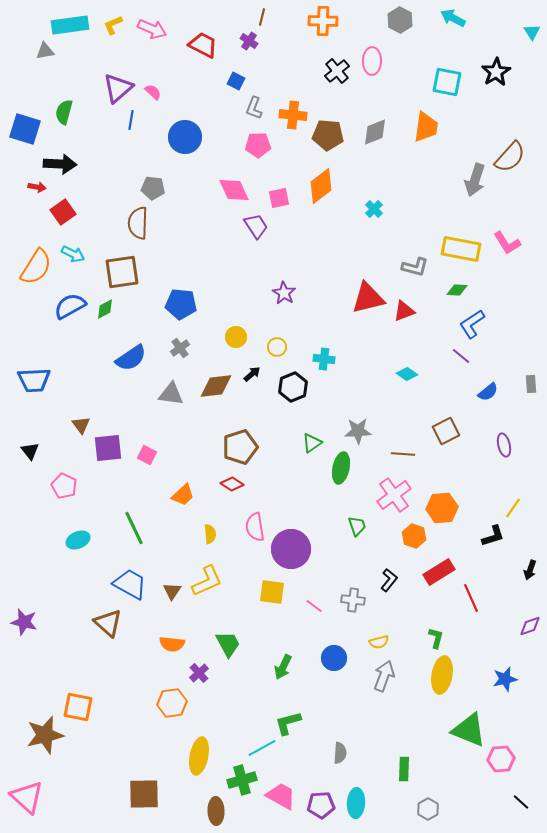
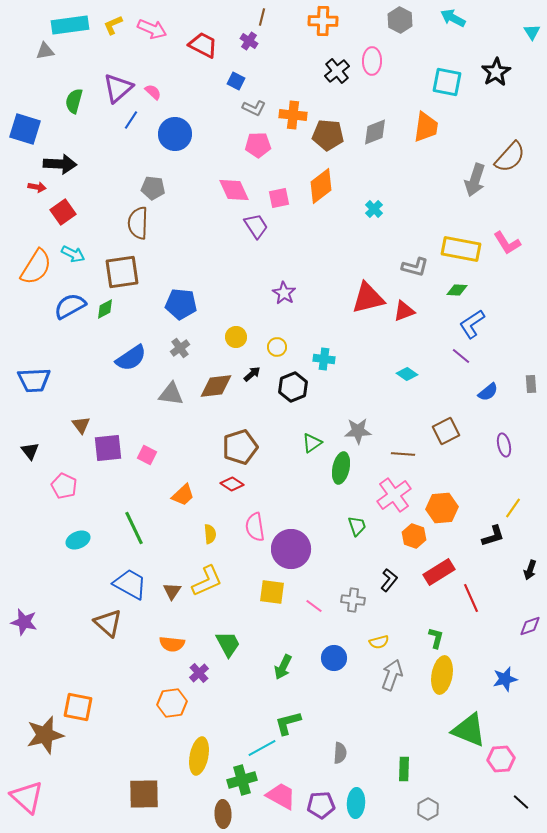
gray L-shape at (254, 108): rotated 85 degrees counterclockwise
green semicircle at (64, 112): moved 10 px right, 11 px up
blue line at (131, 120): rotated 24 degrees clockwise
blue circle at (185, 137): moved 10 px left, 3 px up
gray arrow at (384, 676): moved 8 px right, 1 px up
brown ellipse at (216, 811): moved 7 px right, 3 px down
